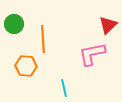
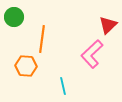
green circle: moved 7 px up
orange line: moved 1 px left; rotated 12 degrees clockwise
pink L-shape: rotated 32 degrees counterclockwise
cyan line: moved 1 px left, 2 px up
